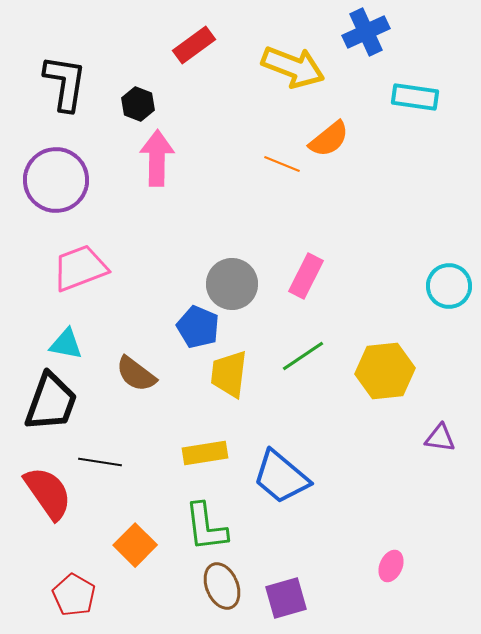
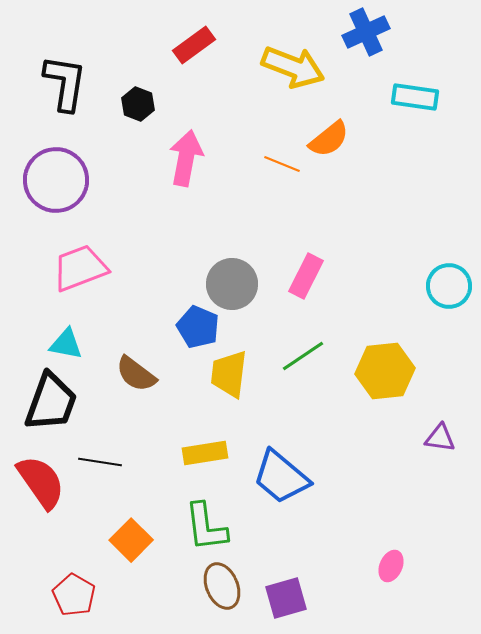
pink arrow: moved 29 px right; rotated 10 degrees clockwise
red semicircle: moved 7 px left, 11 px up
orange square: moved 4 px left, 5 px up
